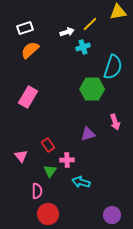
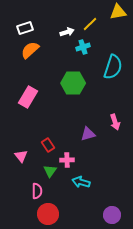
green hexagon: moved 19 px left, 6 px up
